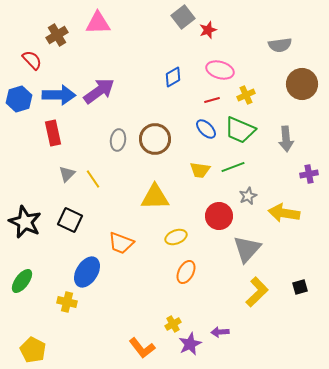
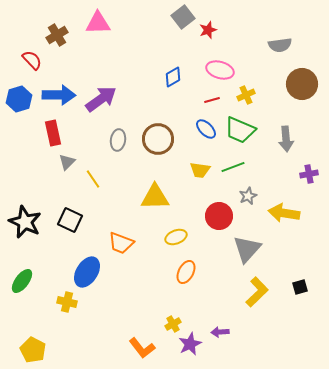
purple arrow at (99, 91): moved 2 px right, 8 px down
brown circle at (155, 139): moved 3 px right
gray triangle at (67, 174): moved 12 px up
